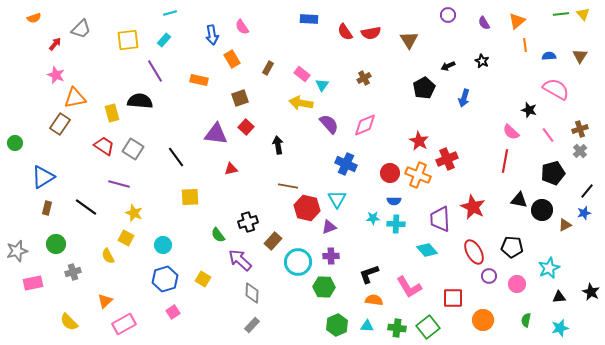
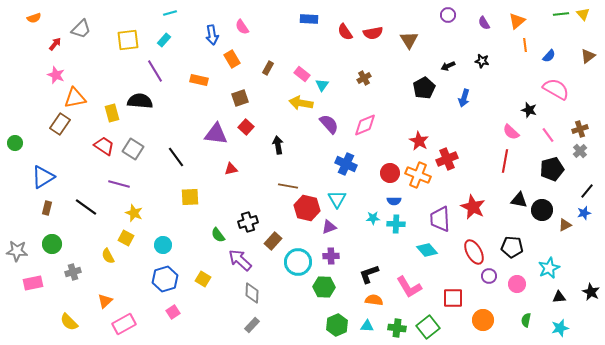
red semicircle at (371, 33): moved 2 px right
blue semicircle at (549, 56): rotated 136 degrees clockwise
brown triangle at (580, 56): moved 8 px right; rotated 21 degrees clockwise
black star at (482, 61): rotated 16 degrees counterclockwise
black pentagon at (553, 173): moved 1 px left, 4 px up
green circle at (56, 244): moved 4 px left
gray star at (17, 251): rotated 20 degrees clockwise
